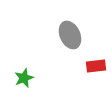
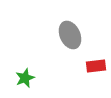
green star: moved 1 px right
